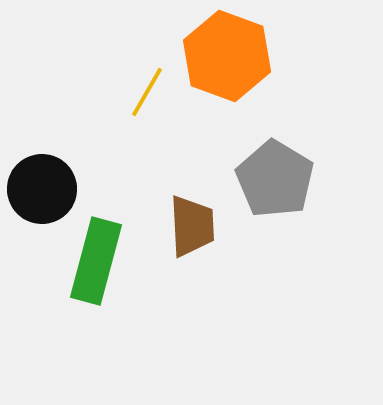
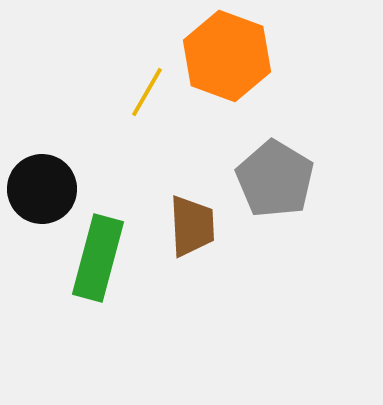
green rectangle: moved 2 px right, 3 px up
